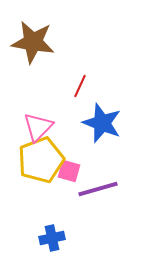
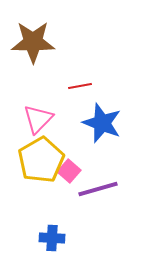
brown star: rotated 9 degrees counterclockwise
red line: rotated 55 degrees clockwise
pink triangle: moved 8 px up
yellow pentagon: rotated 9 degrees counterclockwise
pink square: rotated 25 degrees clockwise
blue cross: rotated 15 degrees clockwise
